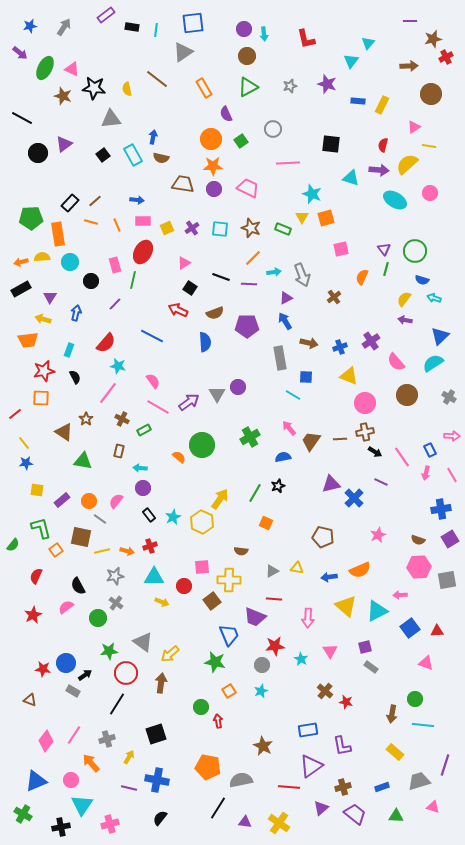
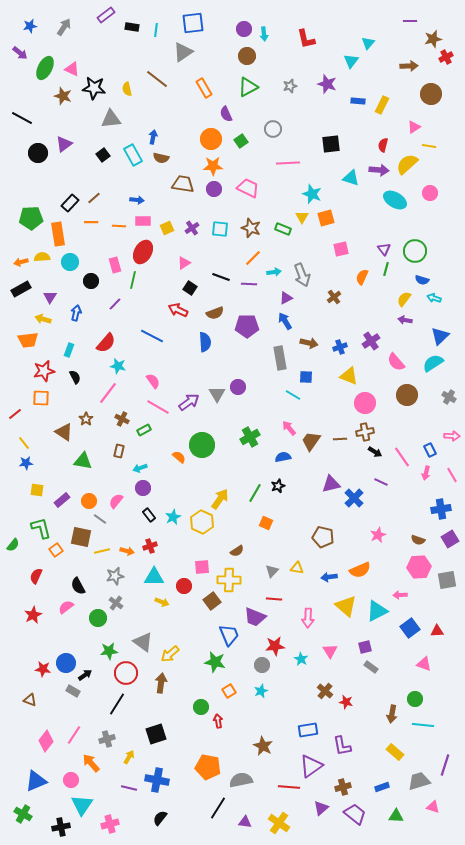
black square at (331, 144): rotated 12 degrees counterclockwise
brown line at (95, 201): moved 1 px left, 3 px up
orange line at (91, 222): rotated 16 degrees counterclockwise
orange line at (117, 225): moved 2 px right, 1 px down; rotated 64 degrees counterclockwise
cyan arrow at (140, 468): rotated 24 degrees counterclockwise
brown semicircle at (241, 551): moved 4 px left; rotated 40 degrees counterclockwise
gray triangle at (272, 571): rotated 16 degrees counterclockwise
pink triangle at (426, 663): moved 2 px left, 1 px down
